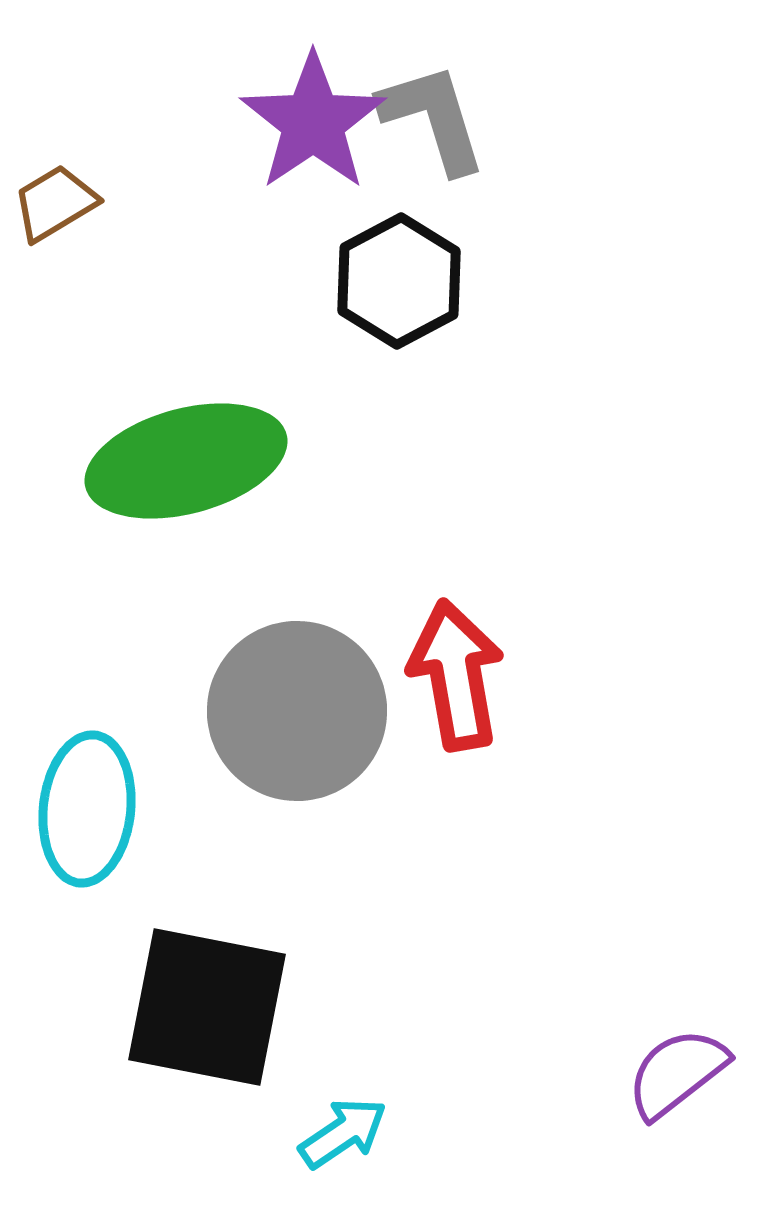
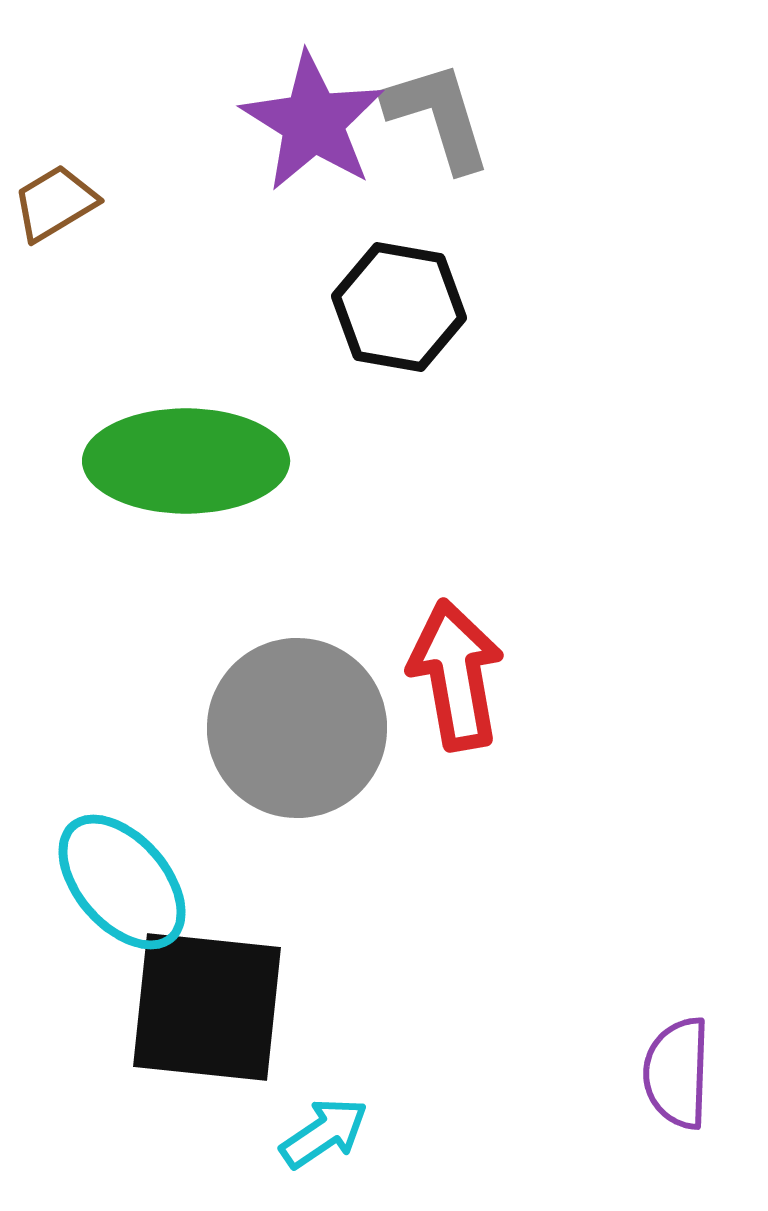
gray L-shape: moved 5 px right, 2 px up
purple star: rotated 6 degrees counterclockwise
black hexagon: moved 26 px down; rotated 22 degrees counterclockwise
green ellipse: rotated 15 degrees clockwise
gray circle: moved 17 px down
cyan ellipse: moved 35 px right, 73 px down; rotated 47 degrees counterclockwise
black square: rotated 5 degrees counterclockwise
purple semicircle: rotated 50 degrees counterclockwise
cyan arrow: moved 19 px left
